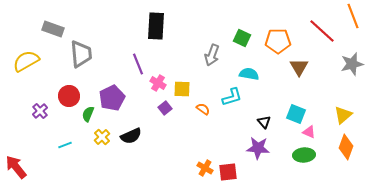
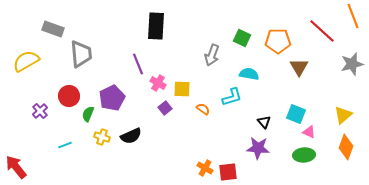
yellow cross: rotated 28 degrees counterclockwise
